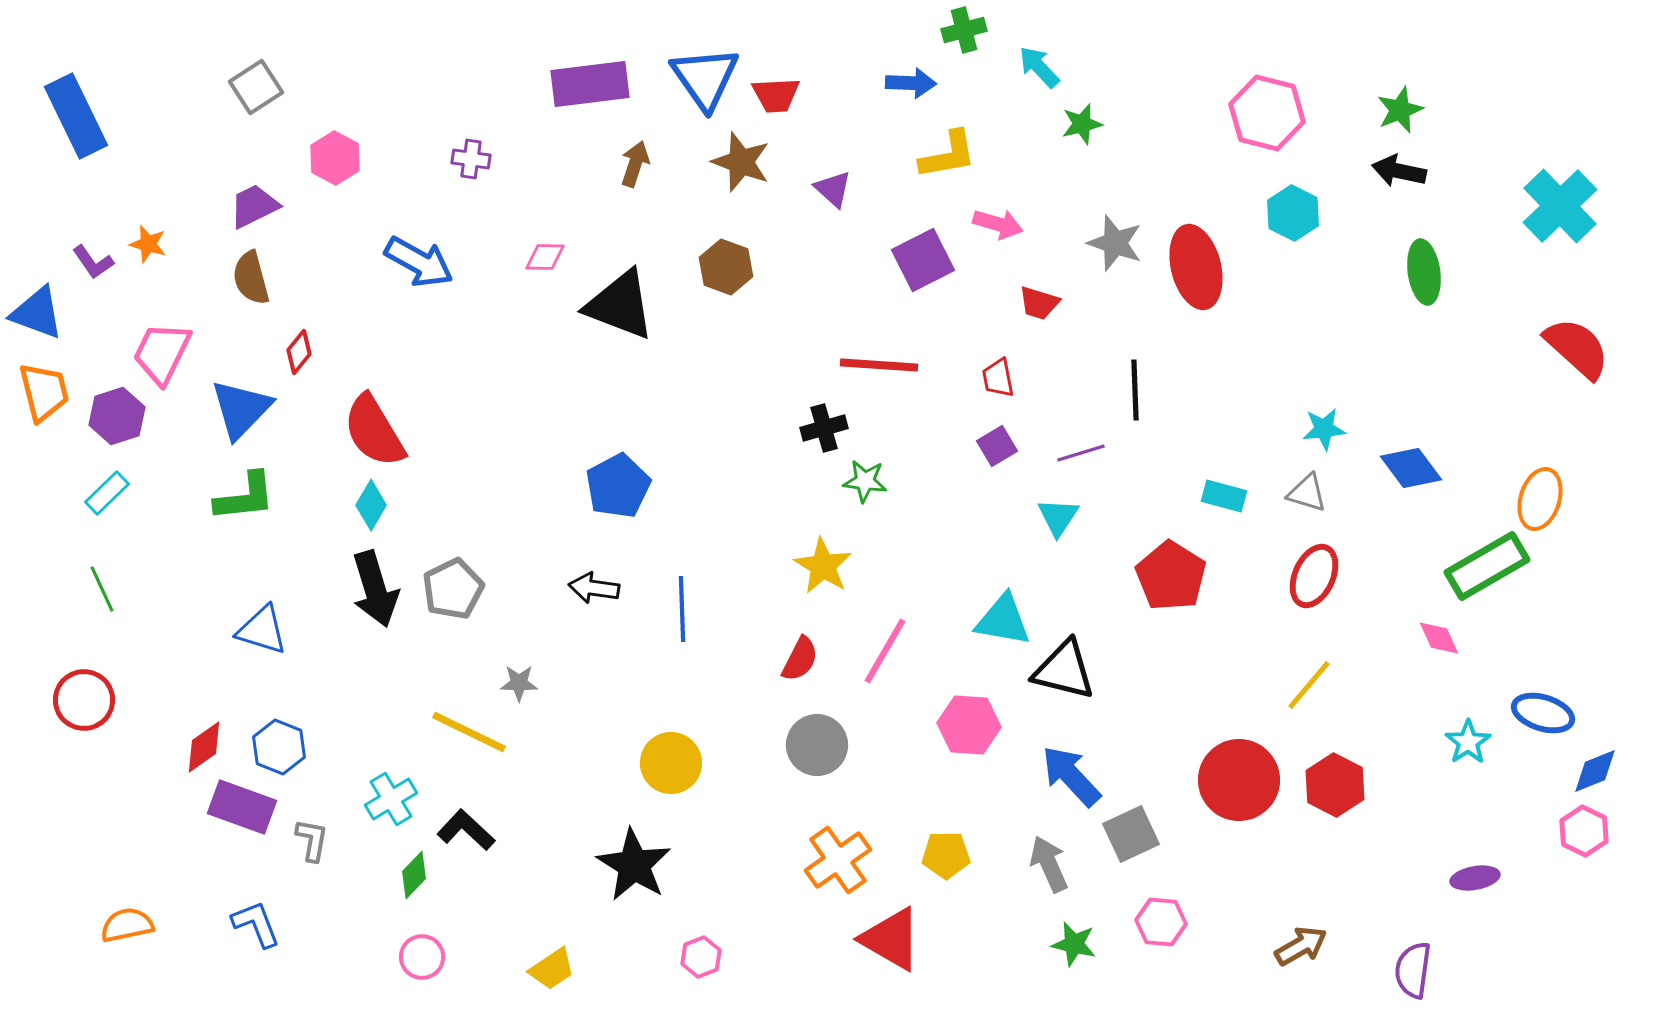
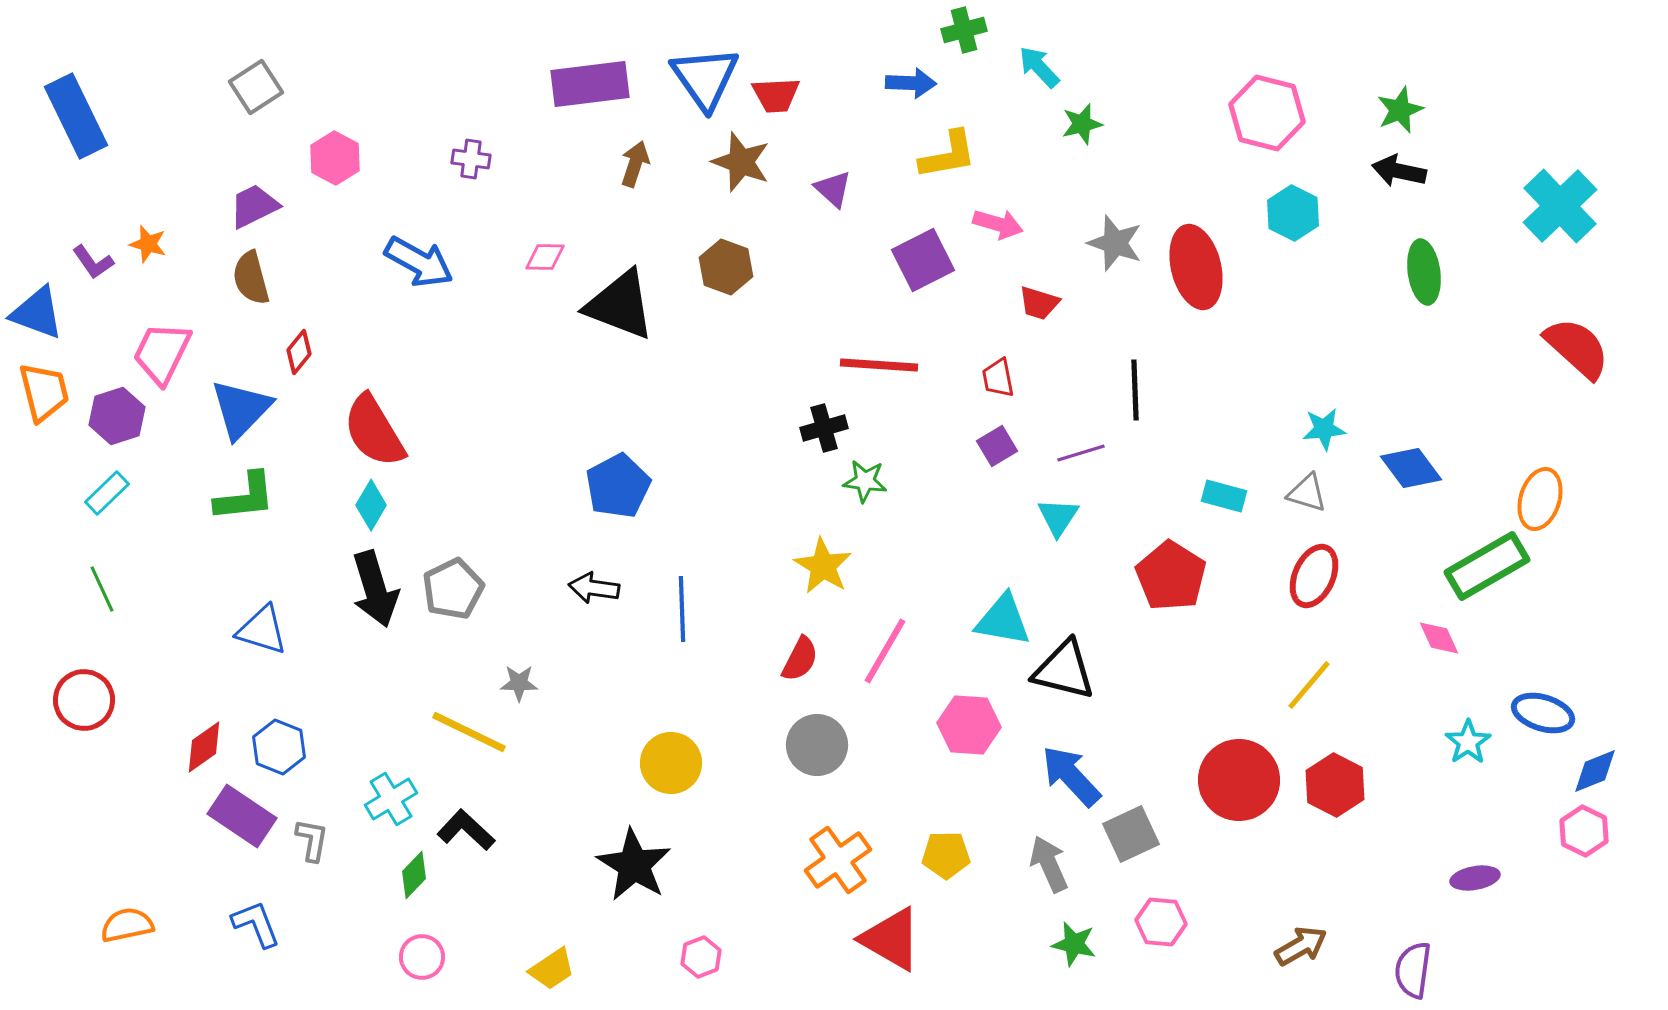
purple rectangle at (242, 807): moved 9 px down; rotated 14 degrees clockwise
